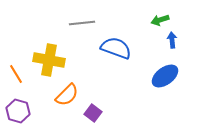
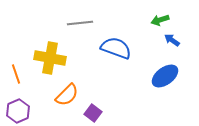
gray line: moved 2 px left
blue arrow: rotated 49 degrees counterclockwise
yellow cross: moved 1 px right, 2 px up
orange line: rotated 12 degrees clockwise
purple hexagon: rotated 20 degrees clockwise
